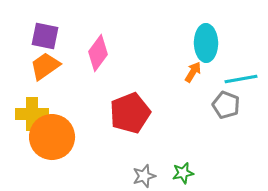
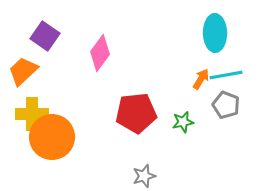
purple square: rotated 24 degrees clockwise
cyan ellipse: moved 9 px right, 10 px up
pink diamond: moved 2 px right
orange trapezoid: moved 22 px left, 5 px down; rotated 8 degrees counterclockwise
orange arrow: moved 8 px right, 7 px down
cyan line: moved 15 px left, 4 px up
red pentagon: moved 6 px right; rotated 15 degrees clockwise
green star: moved 51 px up
